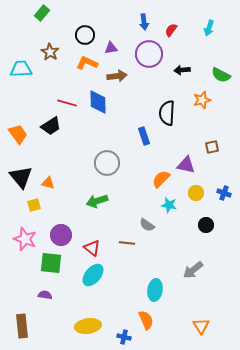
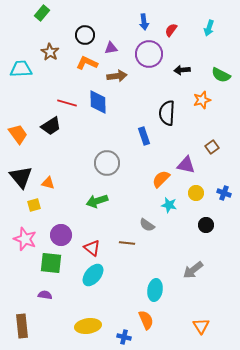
brown square at (212, 147): rotated 24 degrees counterclockwise
